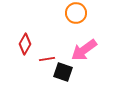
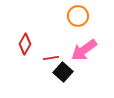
orange circle: moved 2 px right, 3 px down
red line: moved 4 px right, 1 px up
black square: rotated 24 degrees clockwise
